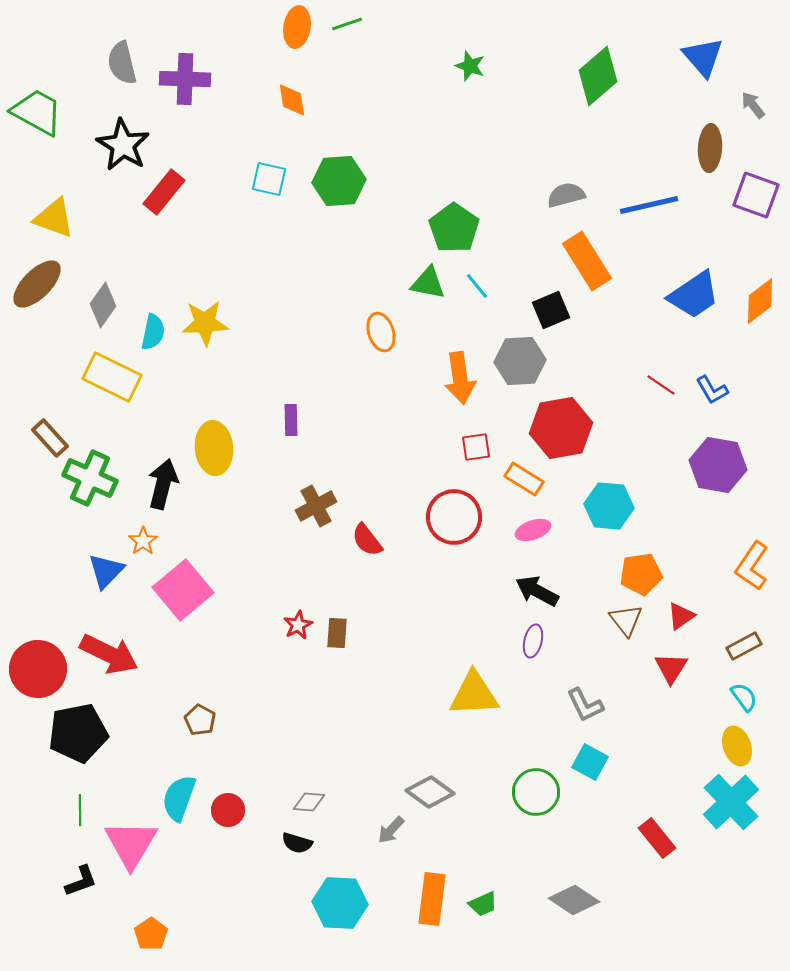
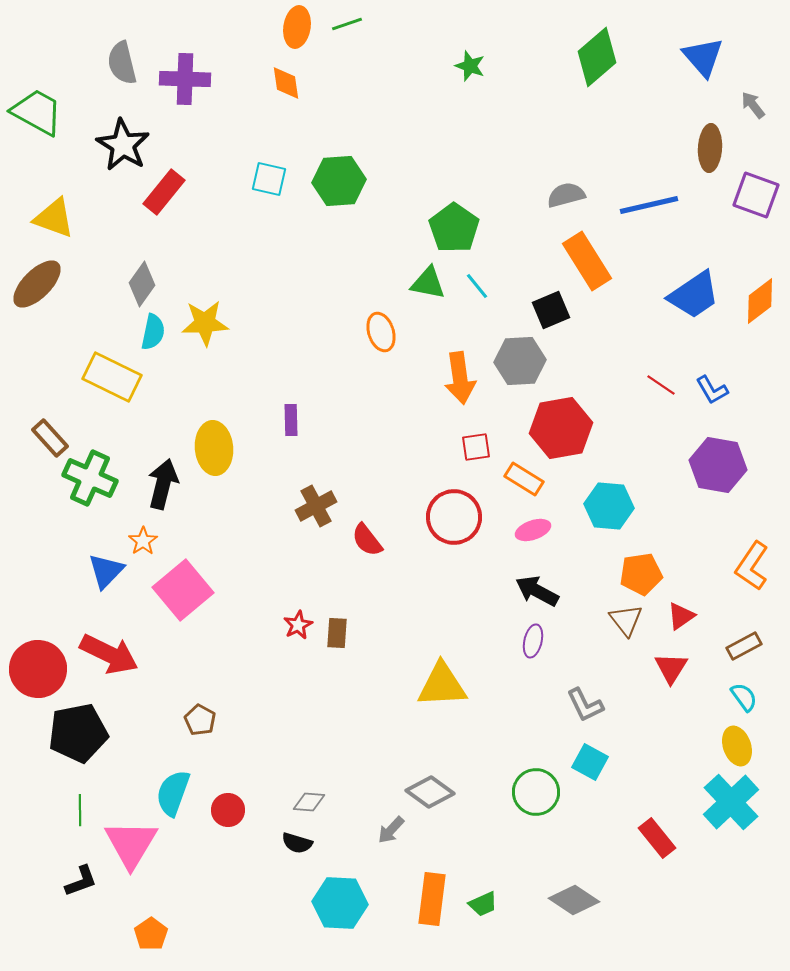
green diamond at (598, 76): moved 1 px left, 19 px up
orange diamond at (292, 100): moved 6 px left, 17 px up
gray diamond at (103, 305): moved 39 px right, 21 px up
yellow triangle at (474, 694): moved 32 px left, 9 px up
cyan semicircle at (179, 798): moved 6 px left, 5 px up
